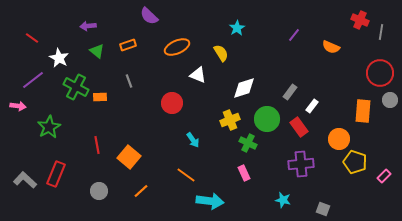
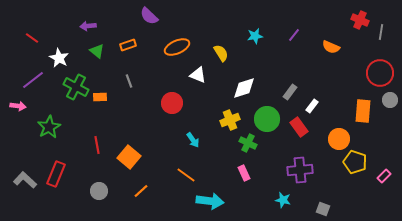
cyan star at (237, 28): moved 18 px right, 8 px down; rotated 21 degrees clockwise
purple cross at (301, 164): moved 1 px left, 6 px down
